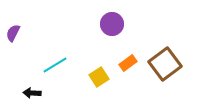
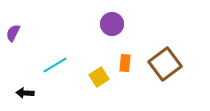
orange rectangle: moved 3 px left; rotated 48 degrees counterclockwise
black arrow: moved 7 px left
